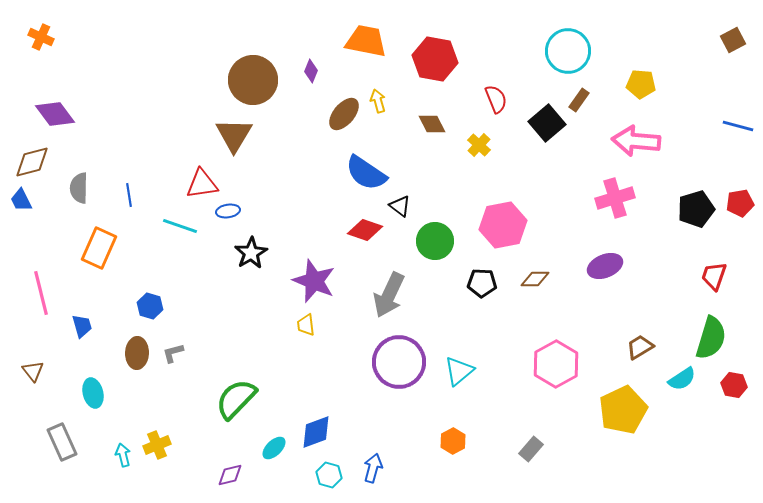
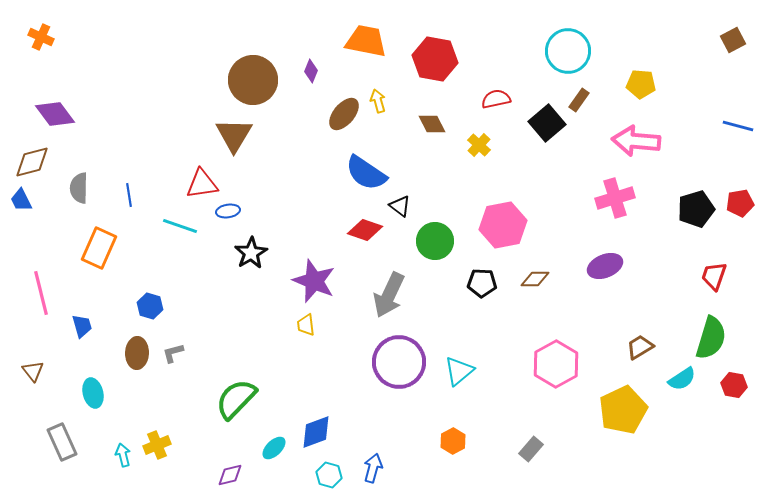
red semicircle at (496, 99): rotated 80 degrees counterclockwise
